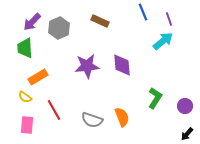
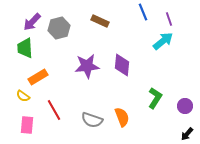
gray hexagon: rotated 10 degrees clockwise
purple diamond: rotated 10 degrees clockwise
yellow semicircle: moved 2 px left, 1 px up
